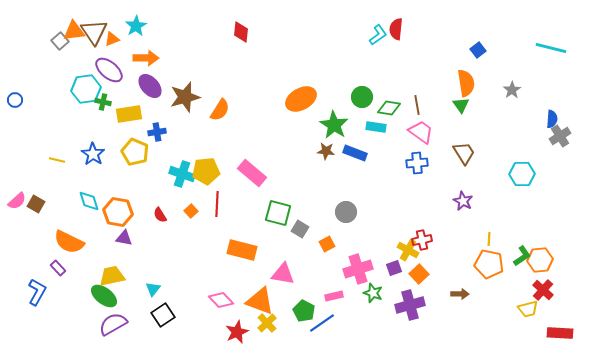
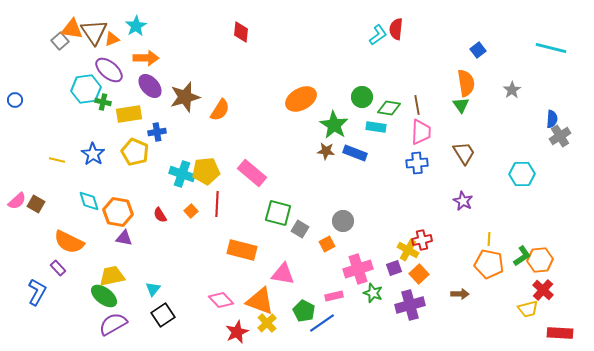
orange triangle at (74, 31): moved 2 px left, 2 px up; rotated 15 degrees clockwise
pink trapezoid at (421, 132): rotated 56 degrees clockwise
gray circle at (346, 212): moved 3 px left, 9 px down
